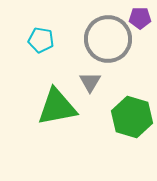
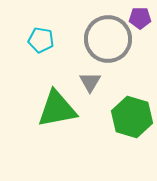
green triangle: moved 2 px down
